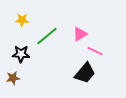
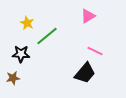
yellow star: moved 5 px right, 3 px down; rotated 24 degrees clockwise
pink triangle: moved 8 px right, 18 px up
